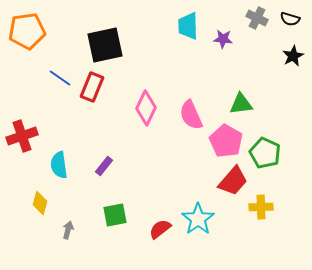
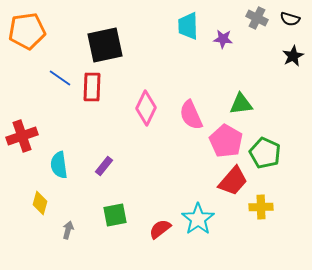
red rectangle: rotated 20 degrees counterclockwise
